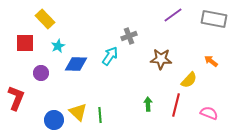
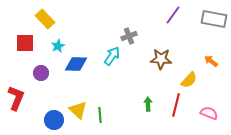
purple line: rotated 18 degrees counterclockwise
cyan arrow: moved 2 px right
yellow triangle: moved 2 px up
